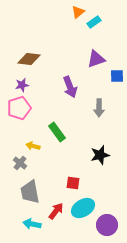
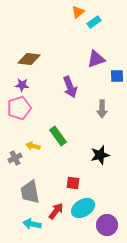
purple star: rotated 16 degrees clockwise
gray arrow: moved 3 px right, 1 px down
green rectangle: moved 1 px right, 4 px down
gray cross: moved 5 px left, 5 px up; rotated 24 degrees clockwise
